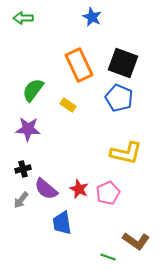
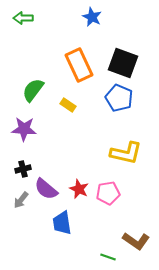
purple star: moved 4 px left
pink pentagon: rotated 15 degrees clockwise
